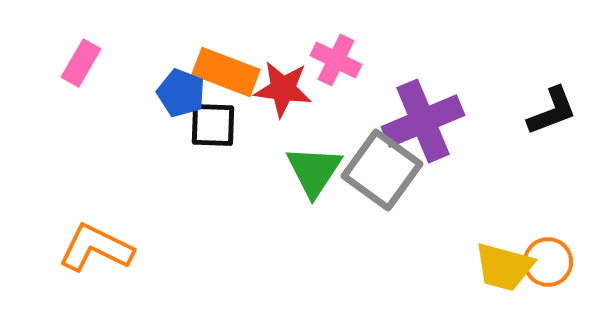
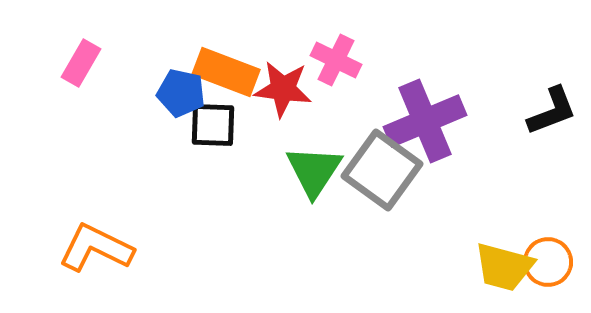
blue pentagon: rotated 9 degrees counterclockwise
purple cross: moved 2 px right
